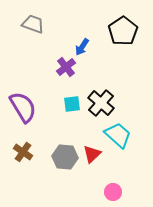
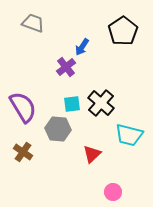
gray trapezoid: moved 1 px up
cyan trapezoid: moved 11 px right; rotated 152 degrees clockwise
gray hexagon: moved 7 px left, 28 px up
